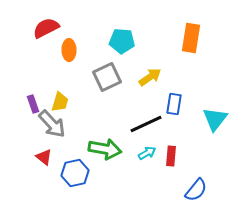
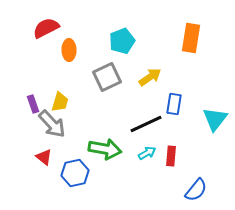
cyan pentagon: rotated 25 degrees counterclockwise
